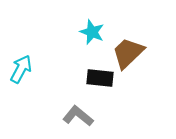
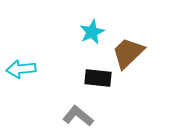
cyan star: rotated 25 degrees clockwise
cyan arrow: rotated 124 degrees counterclockwise
black rectangle: moved 2 px left
